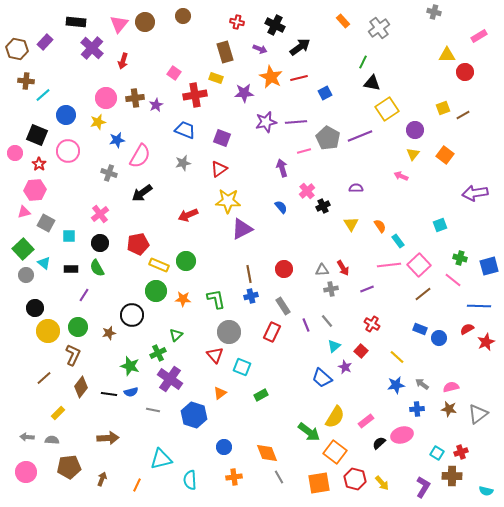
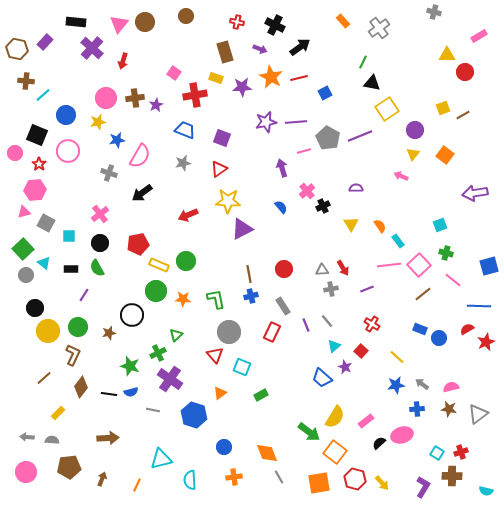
brown circle at (183, 16): moved 3 px right
purple star at (244, 93): moved 2 px left, 6 px up
green cross at (460, 258): moved 14 px left, 5 px up
